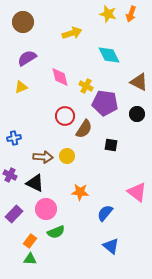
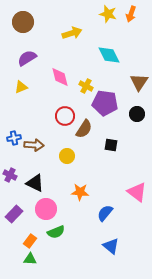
brown triangle: rotated 36 degrees clockwise
brown arrow: moved 9 px left, 12 px up
